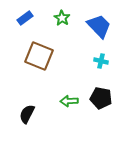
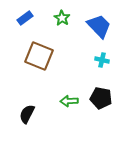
cyan cross: moved 1 px right, 1 px up
